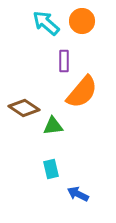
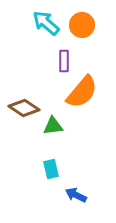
orange circle: moved 4 px down
blue arrow: moved 2 px left, 1 px down
